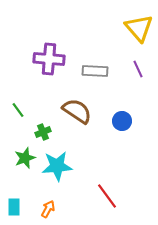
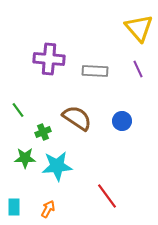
brown semicircle: moved 7 px down
green star: rotated 20 degrees clockwise
